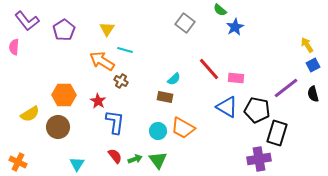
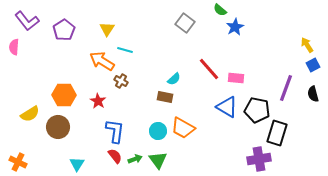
purple line: rotated 32 degrees counterclockwise
blue L-shape: moved 9 px down
